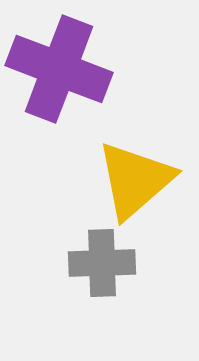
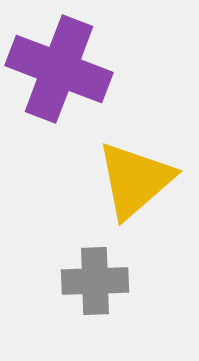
gray cross: moved 7 px left, 18 px down
